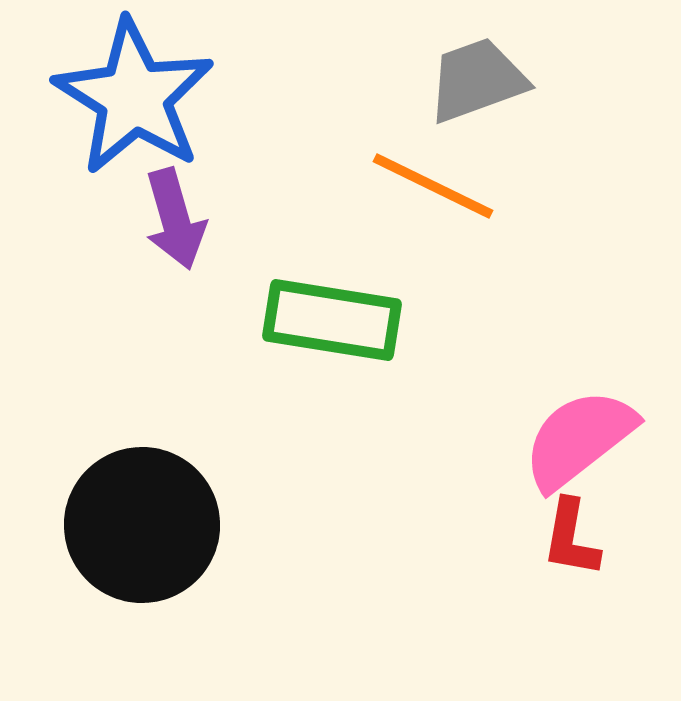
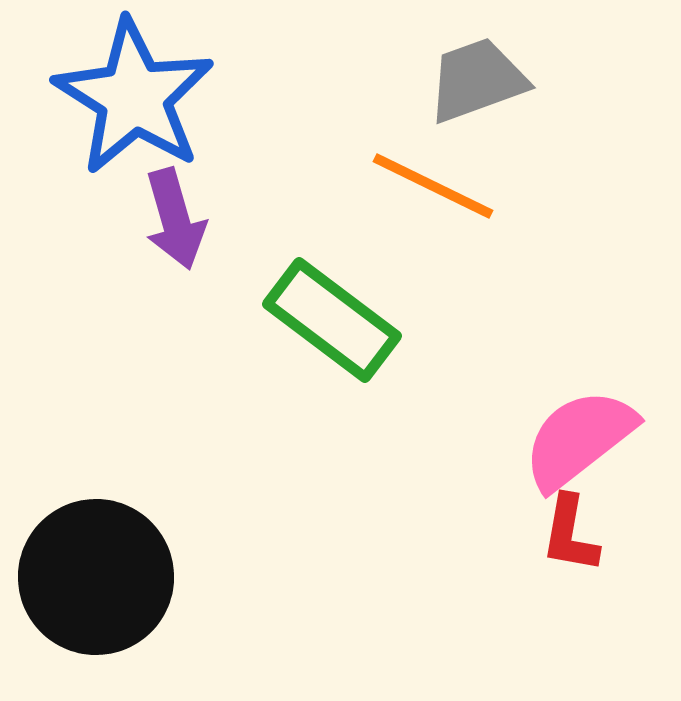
green rectangle: rotated 28 degrees clockwise
black circle: moved 46 px left, 52 px down
red L-shape: moved 1 px left, 4 px up
